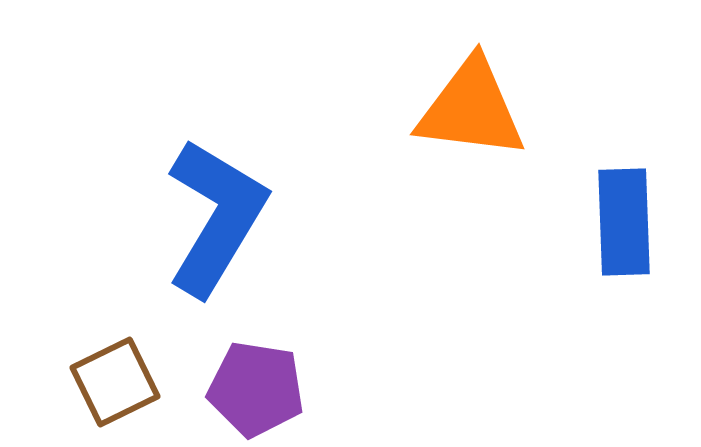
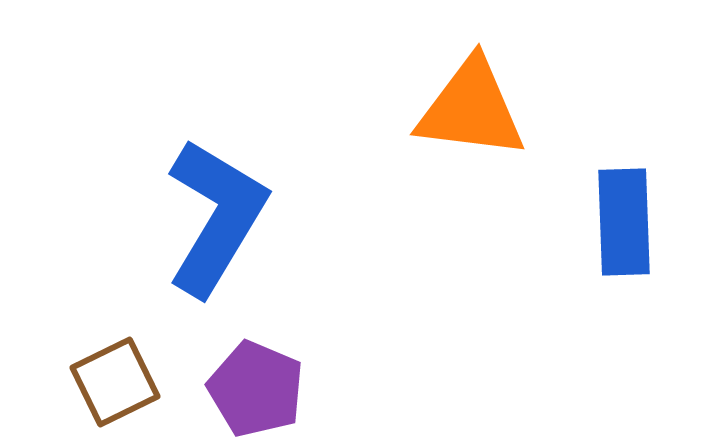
purple pentagon: rotated 14 degrees clockwise
